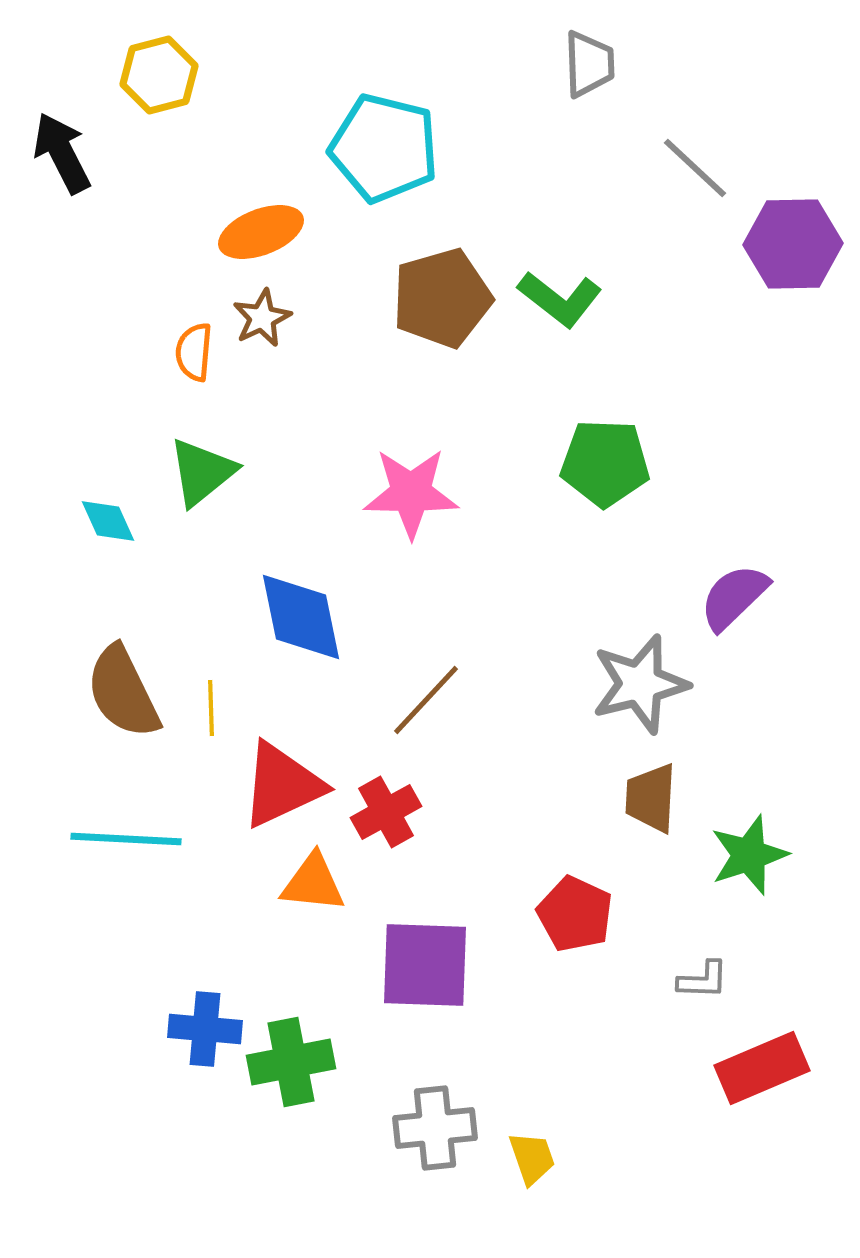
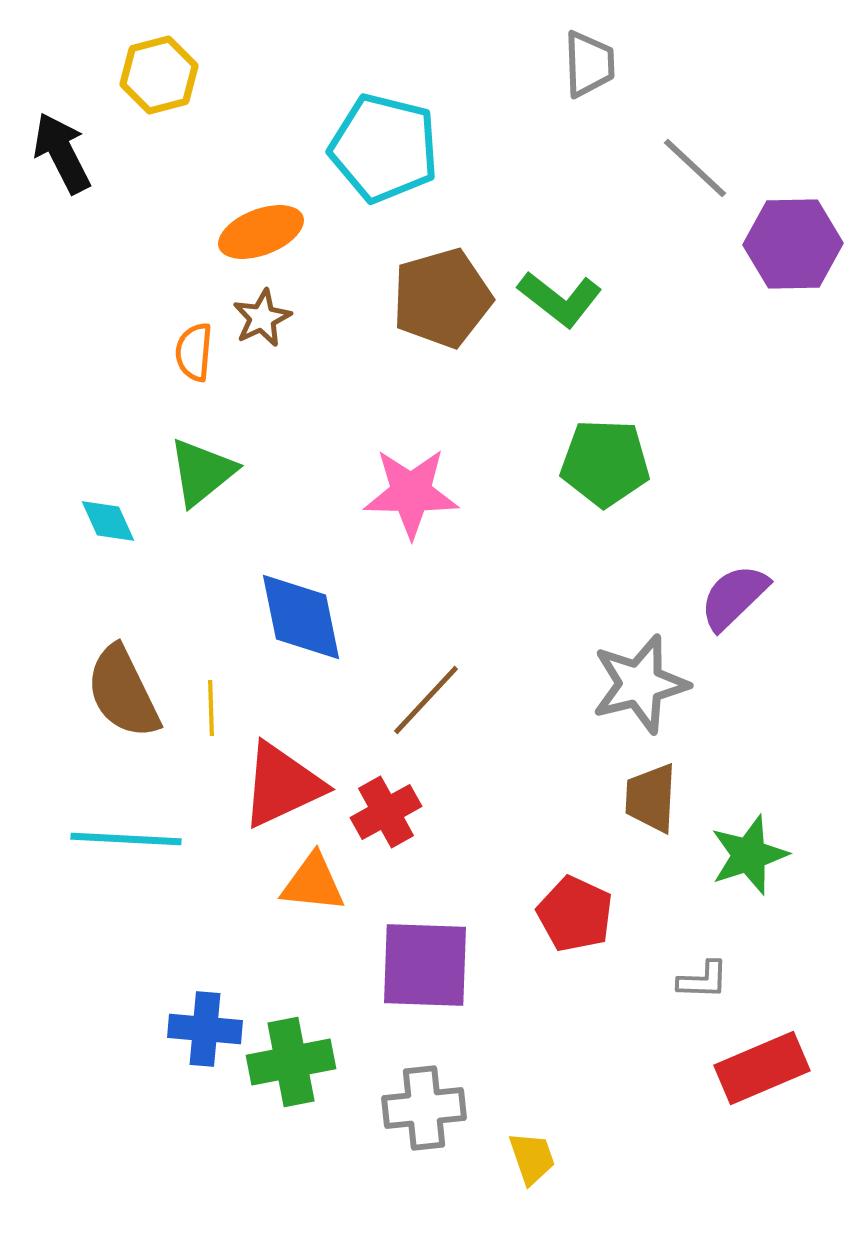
gray cross: moved 11 px left, 20 px up
